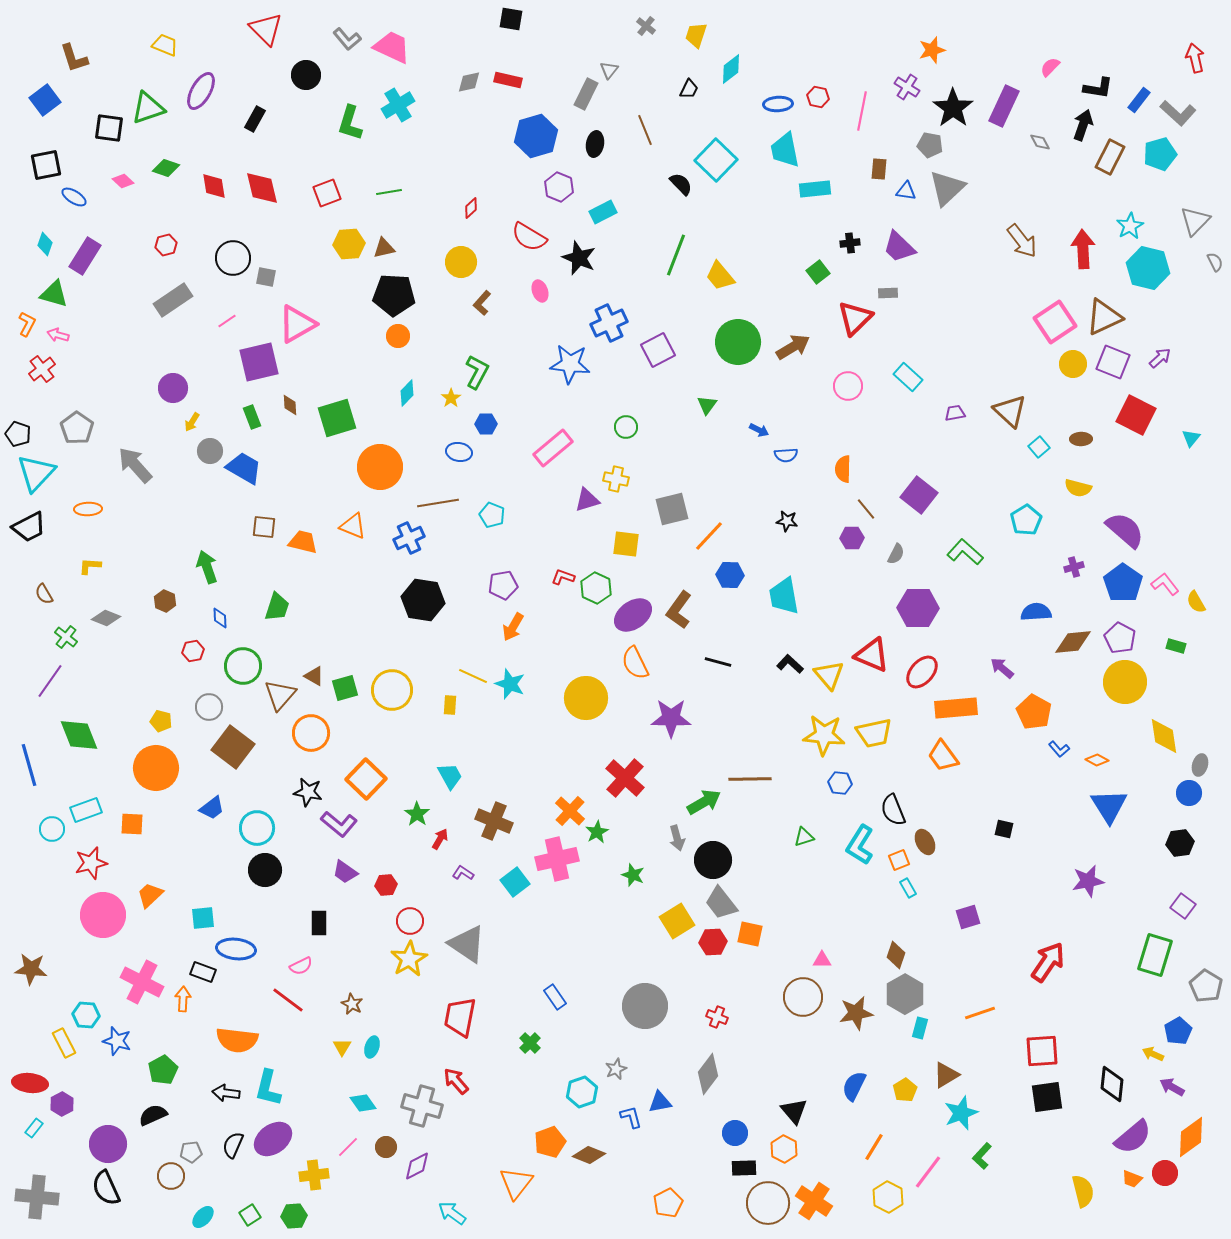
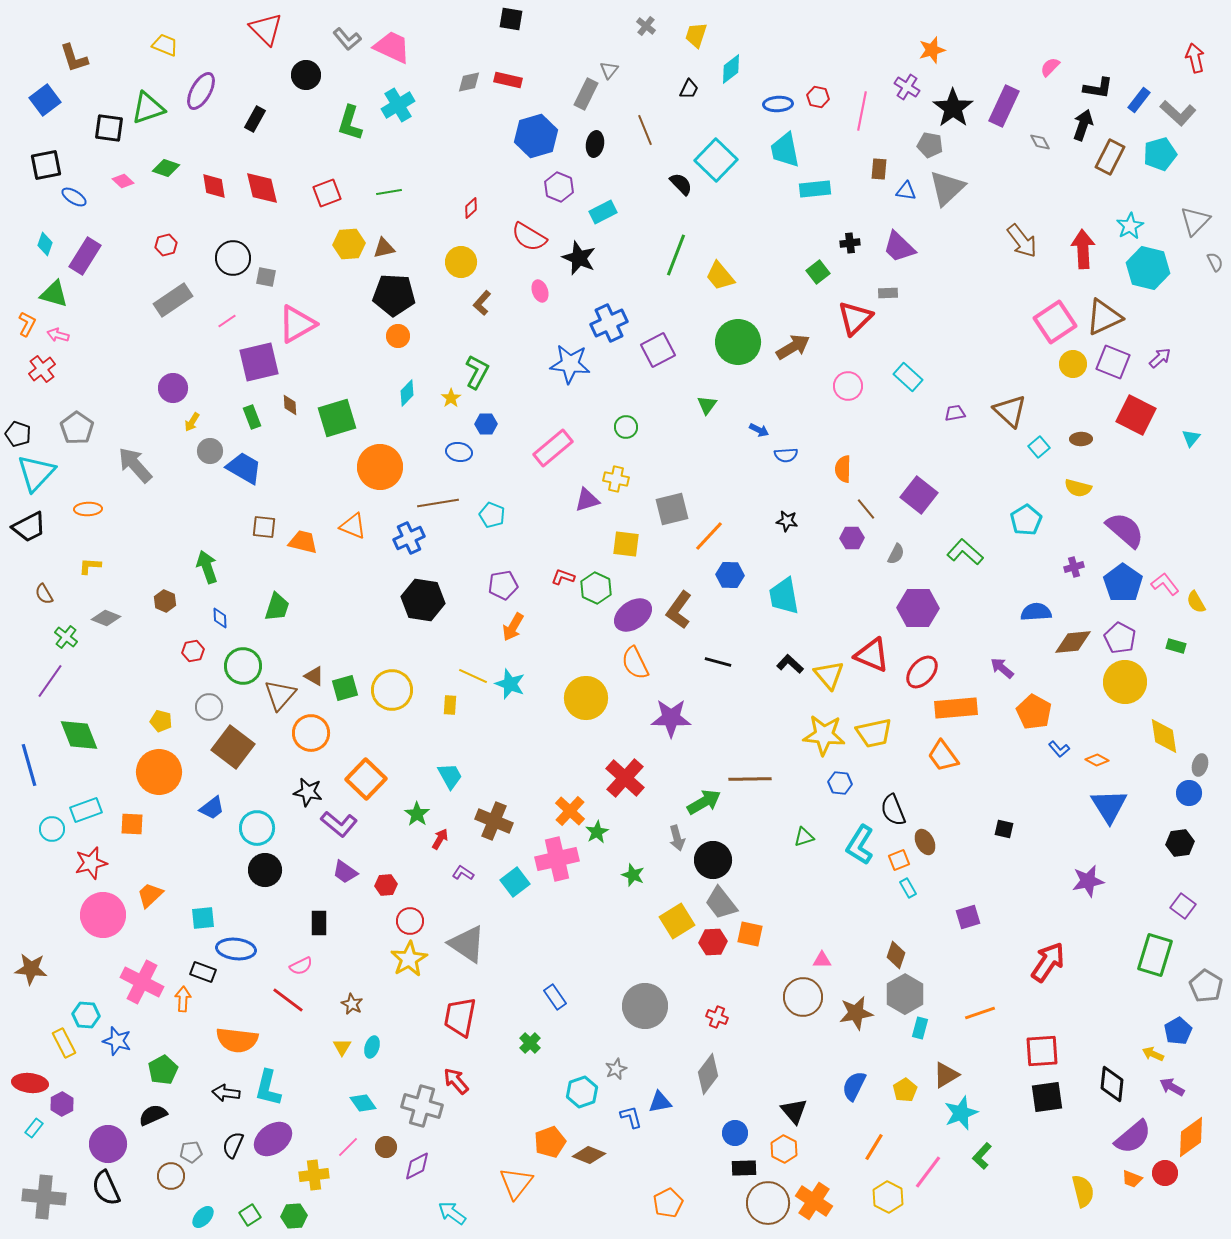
orange circle at (156, 768): moved 3 px right, 4 px down
gray cross at (37, 1197): moved 7 px right
